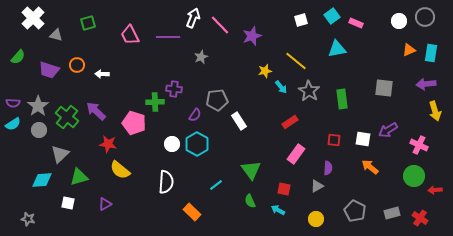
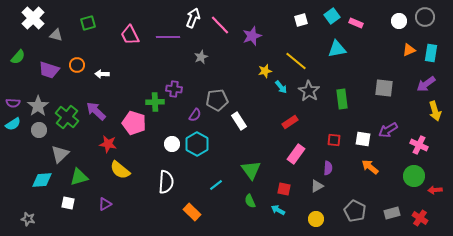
purple arrow at (426, 84): rotated 30 degrees counterclockwise
